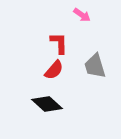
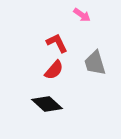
red L-shape: moved 2 px left; rotated 25 degrees counterclockwise
gray trapezoid: moved 3 px up
